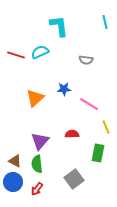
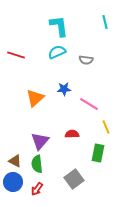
cyan semicircle: moved 17 px right
